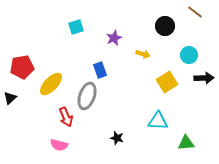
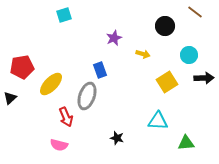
cyan square: moved 12 px left, 12 px up
